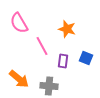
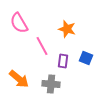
gray cross: moved 2 px right, 2 px up
